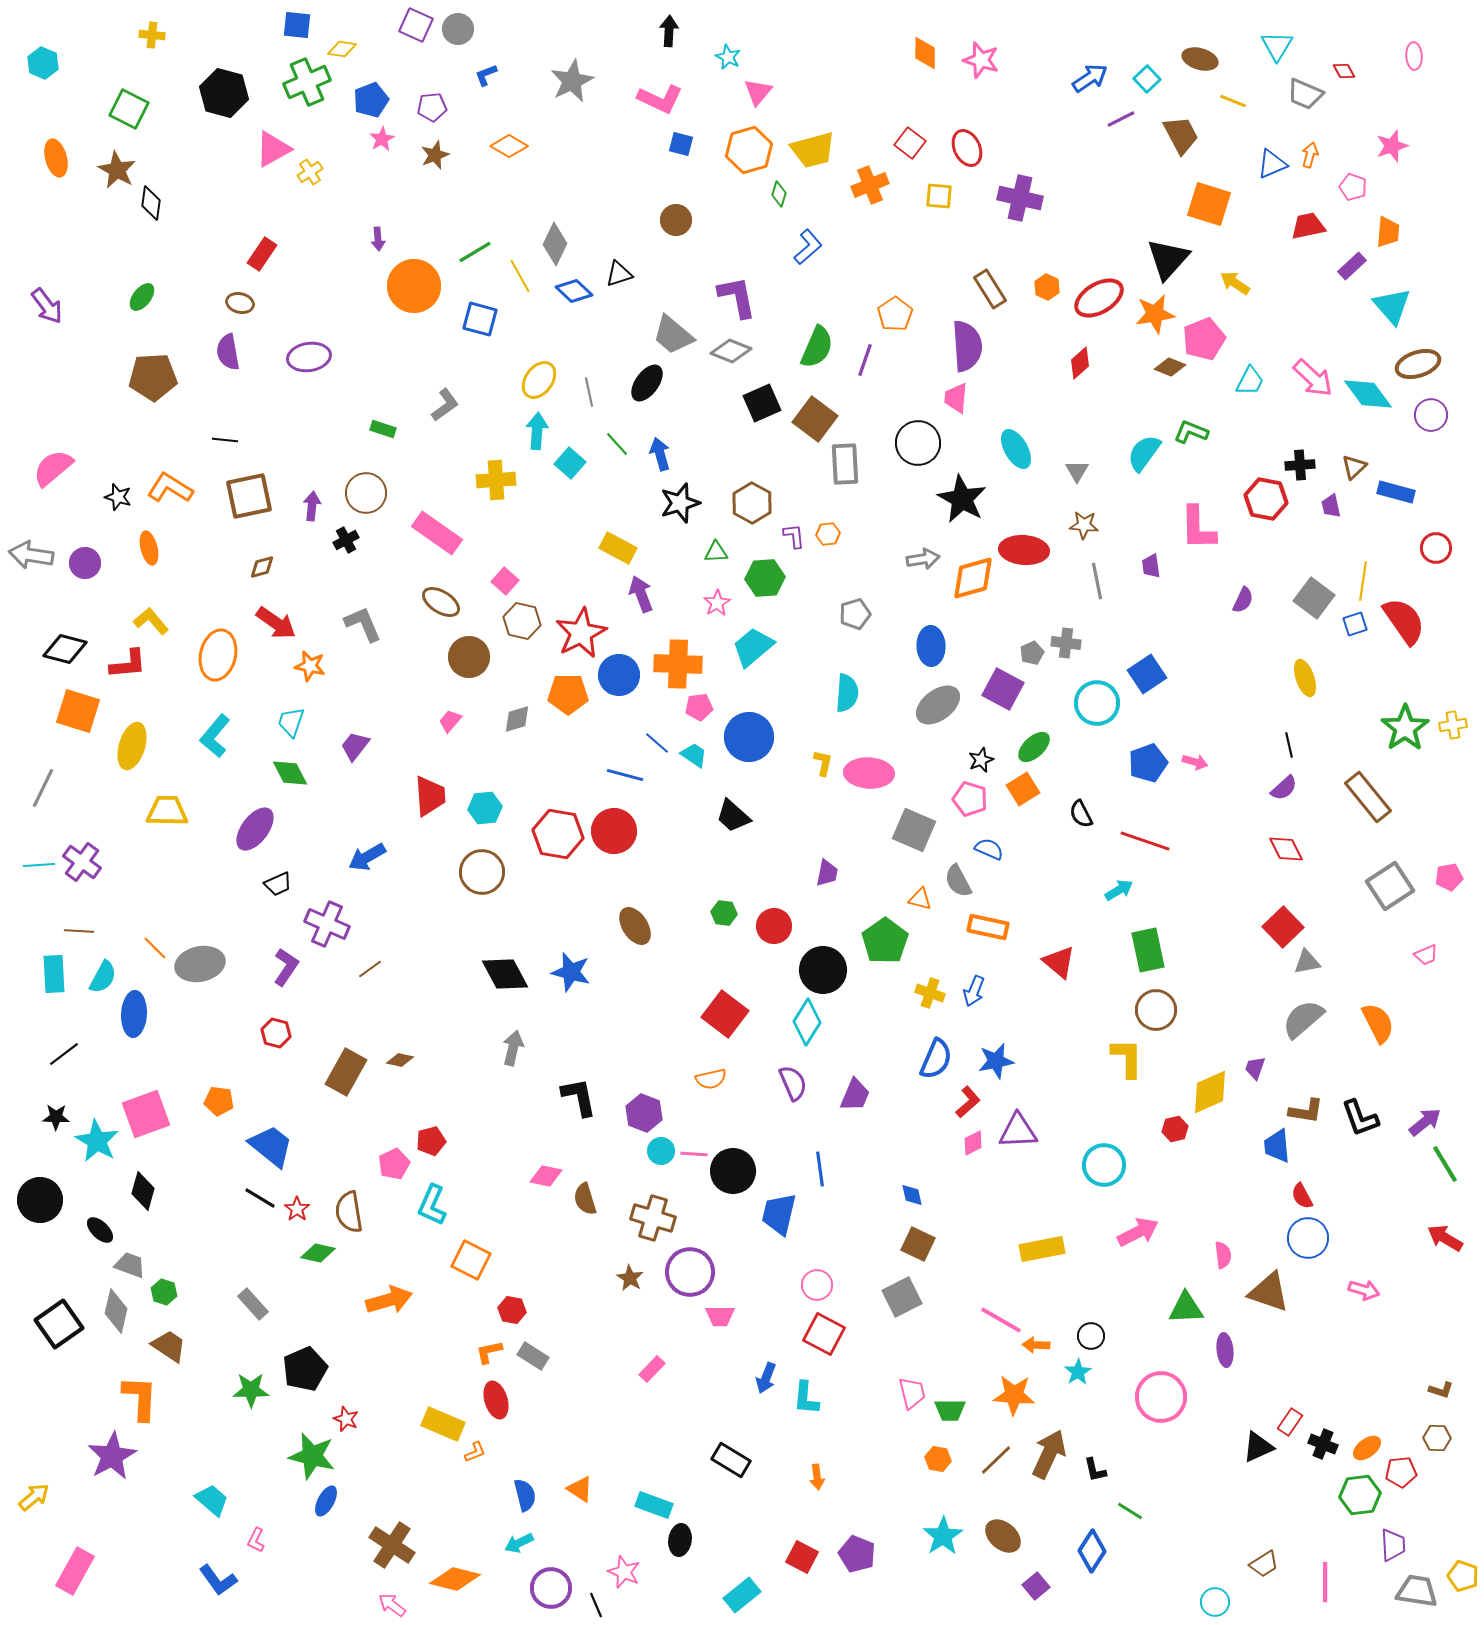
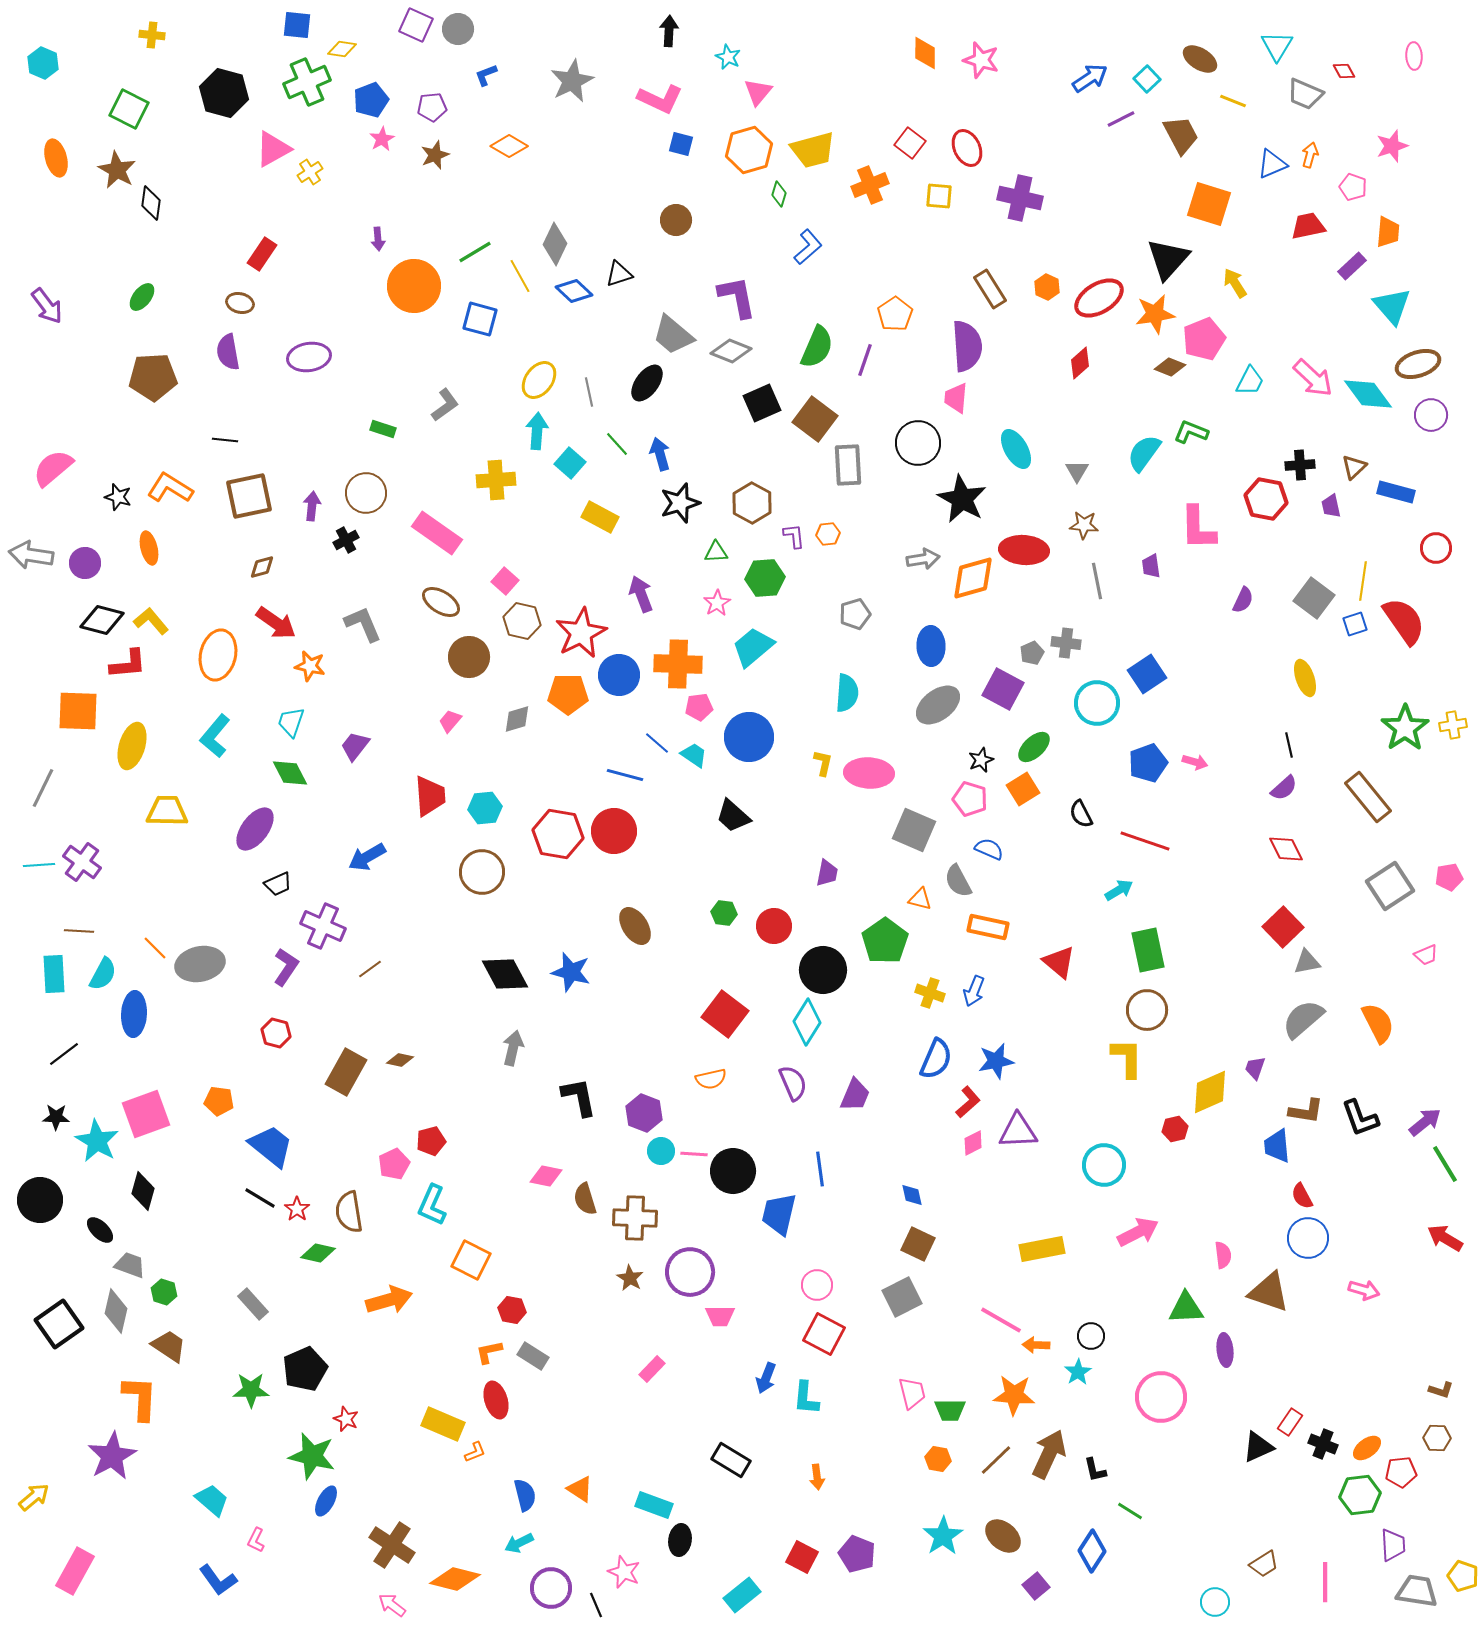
brown ellipse at (1200, 59): rotated 16 degrees clockwise
yellow arrow at (1235, 283): rotated 24 degrees clockwise
gray rectangle at (845, 464): moved 3 px right, 1 px down
yellow rectangle at (618, 548): moved 18 px left, 31 px up
black diamond at (65, 649): moved 37 px right, 29 px up
orange square at (78, 711): rotated 15 degrees counterclockwise
purple cross at (327, 924): moved 4 px left, 2 px down
cyan semicircle at (103, 977): moved 3 px up
brown circle at (1156, 1010): moved 9 px left
brown cross at (653, 1218): moved 18 px left; rotated 15 degrees counterclockwise
